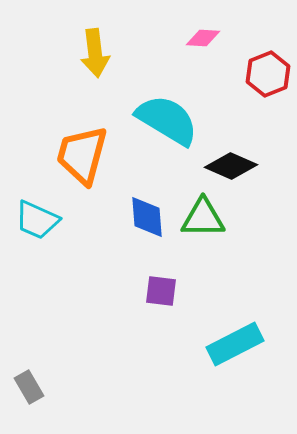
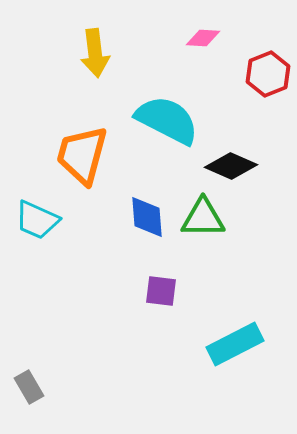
cyan semicircle: rotated 4 degrees counterclockwise
